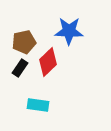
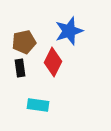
blue star: rotated 20 degrees counterclockwise
red diamond: moved 5 px right; rotated 20 degrees counterclockwise
black rectangle: rotated 42 degrees counterclockwise
